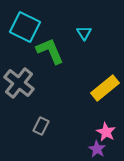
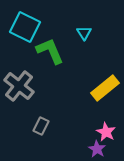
gray cross: moved 3 px down
